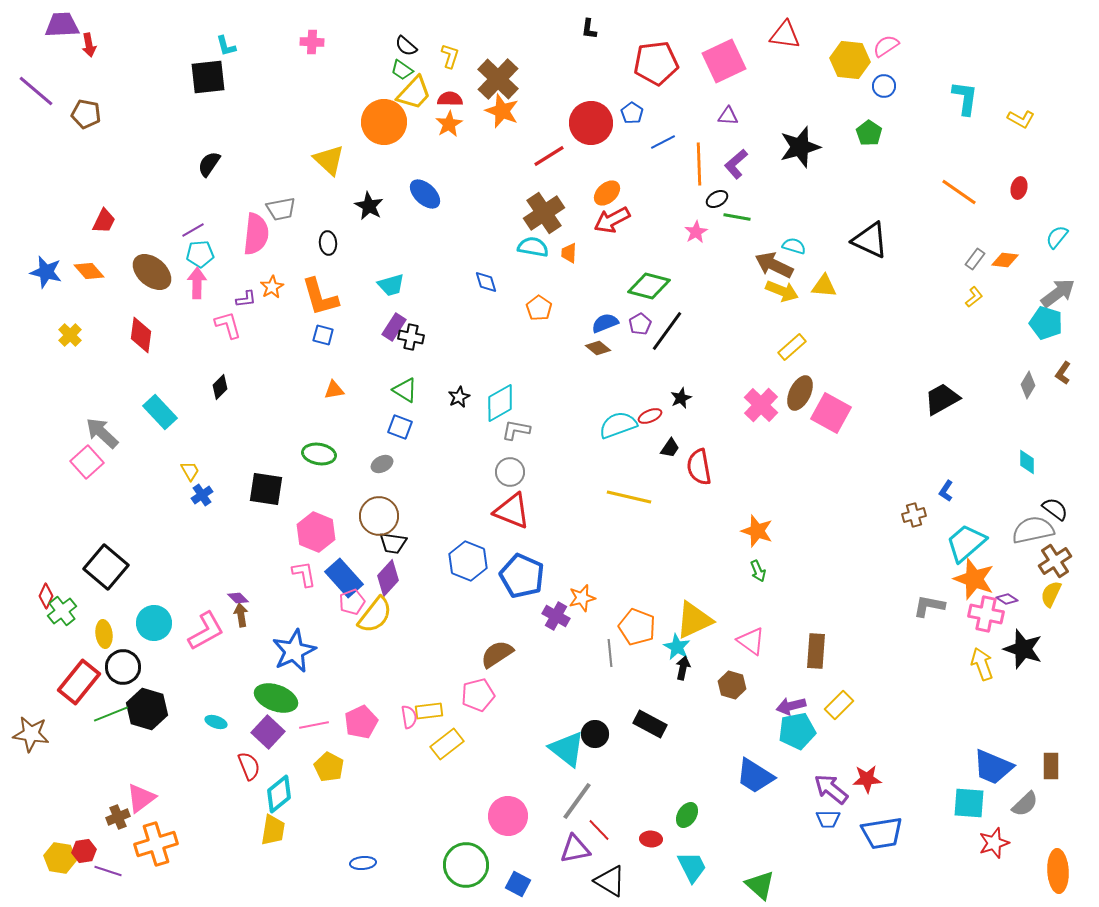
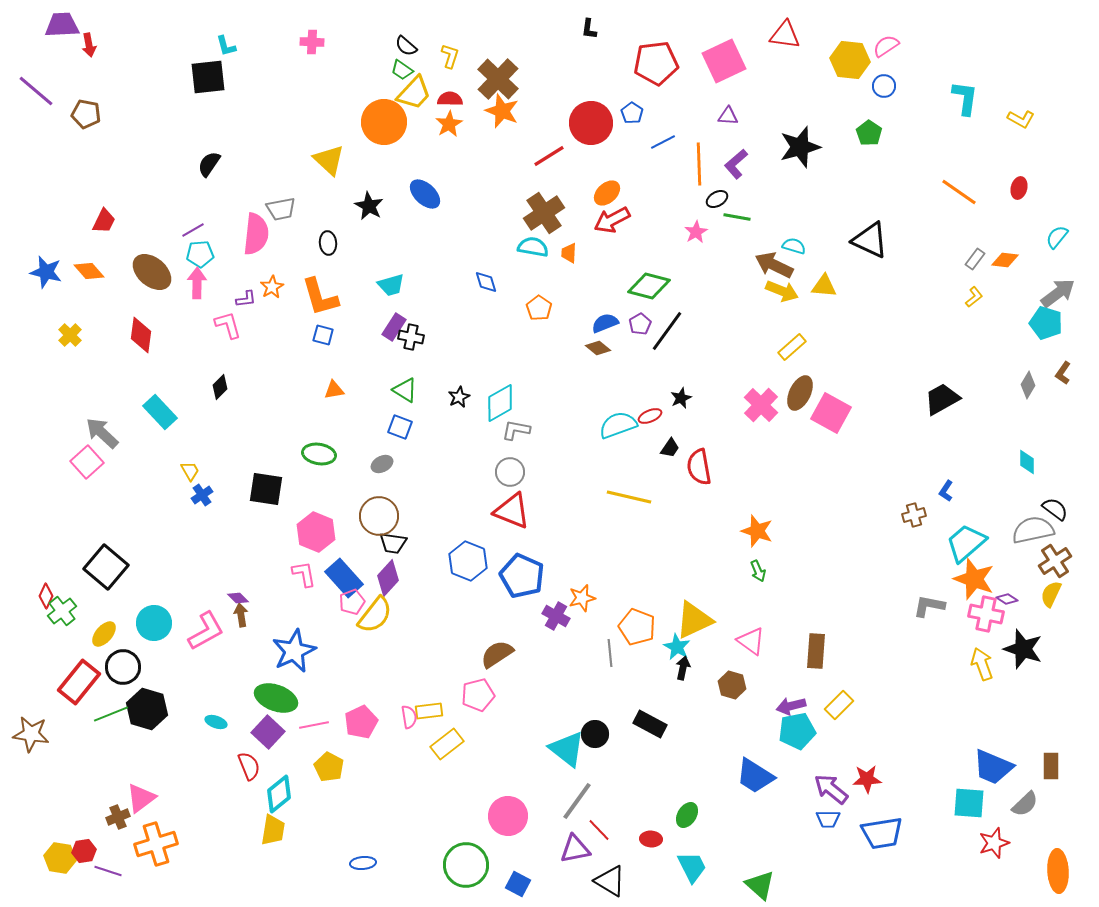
yellow ellipse at (104, 634): rotated 48 degrees clockwise
